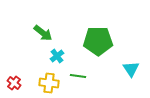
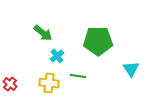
red cross: moved 4 px left, 1 px down
